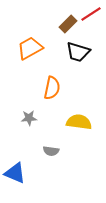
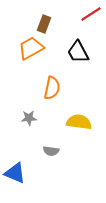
brown rectangle: moved 24 px left; rotated 24 degrees counterclockwise
orange trapezoid: moved 1 px right
black trapezoid: rotated 45 degrees clockwise
